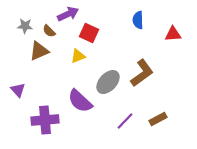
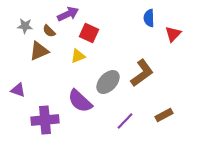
blue semicircle: moved 11 px right, 2 px up
red triangle: rotated 42 degrees counterclockwise
purple triangle: rotated 28 degrees counterclockwise
brown rectangle: moved 6 px right, 4 px up
